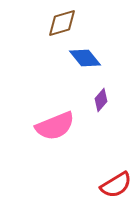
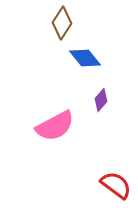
brown diamond: rotated 40 degrees counterclockwise
pink semicircle: rotated 6 degrees counterclockwise
red semicircle: rotated 112 degrees counterclockwise
